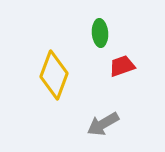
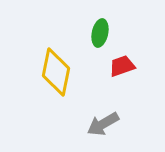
green ellipse: rotated 16 degrees clockwise
yellow diamond: moved 2 px right, 3 px up; rotated 9 degrees counterclockwise
